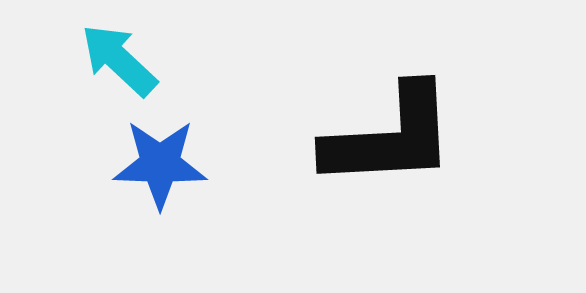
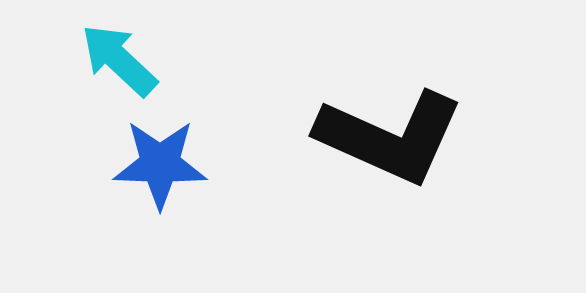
black L-shape: rotated 27 degrees clockwise
